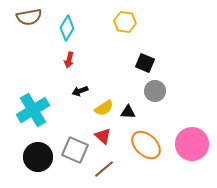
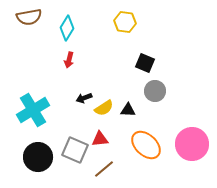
black arrow: moved 4 px right, 7 px down
black triangle: moved 2 px up
red triangle: moved 3 px left, 3 px down; rotated 48 degrees counterclockwise
